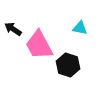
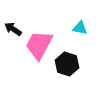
pink trapezoid: rotated 56 degrees clockwise
black hexagon: moved 1 px left, 1 px up
